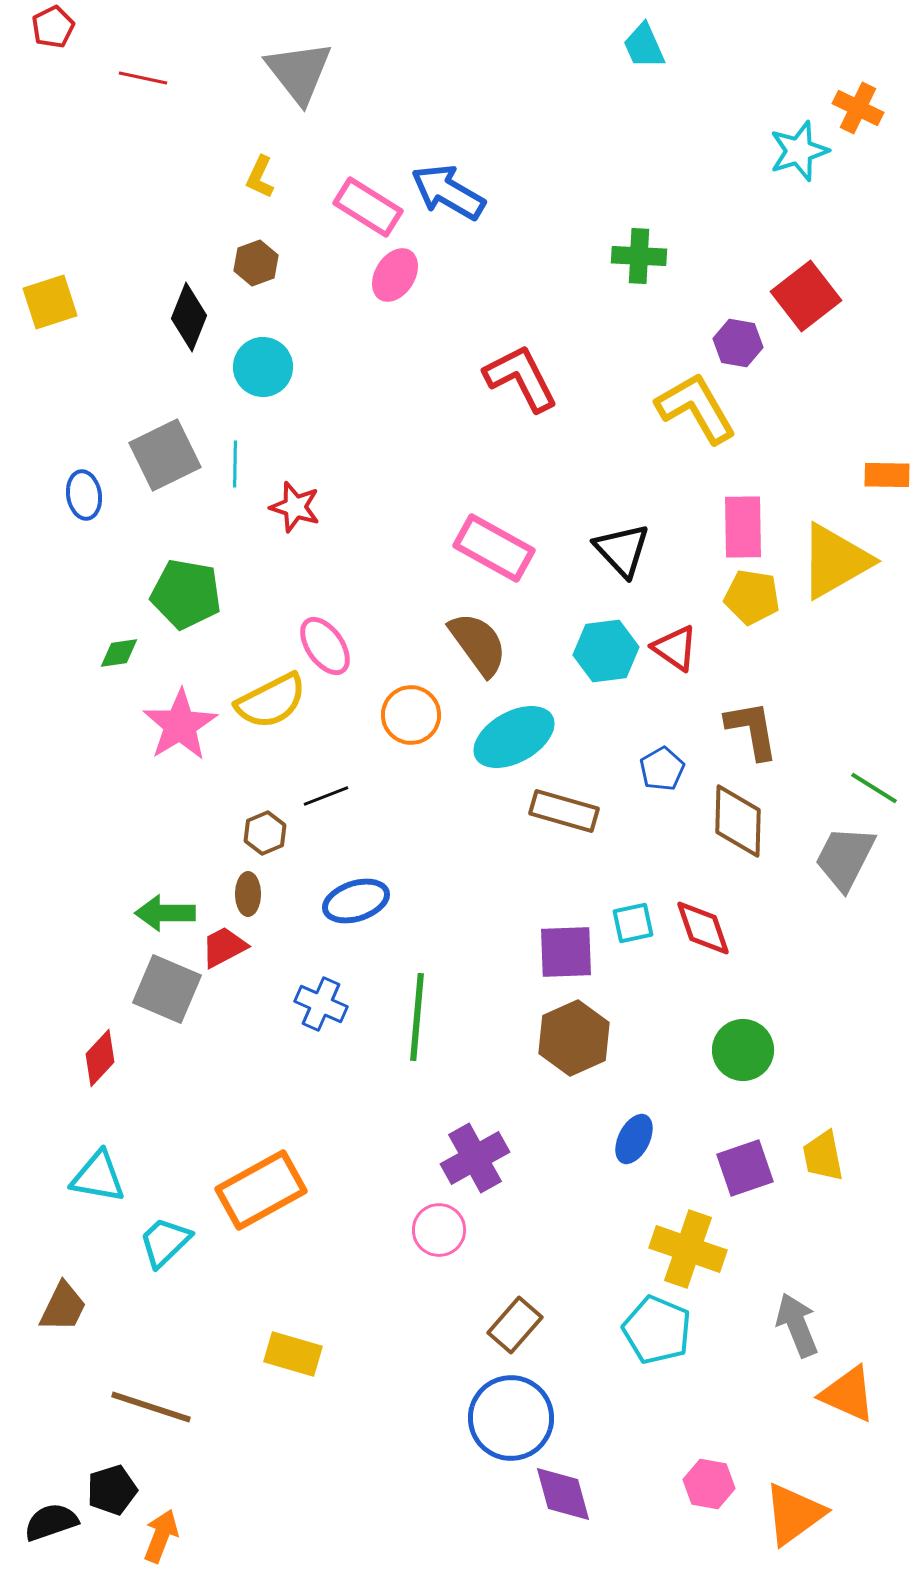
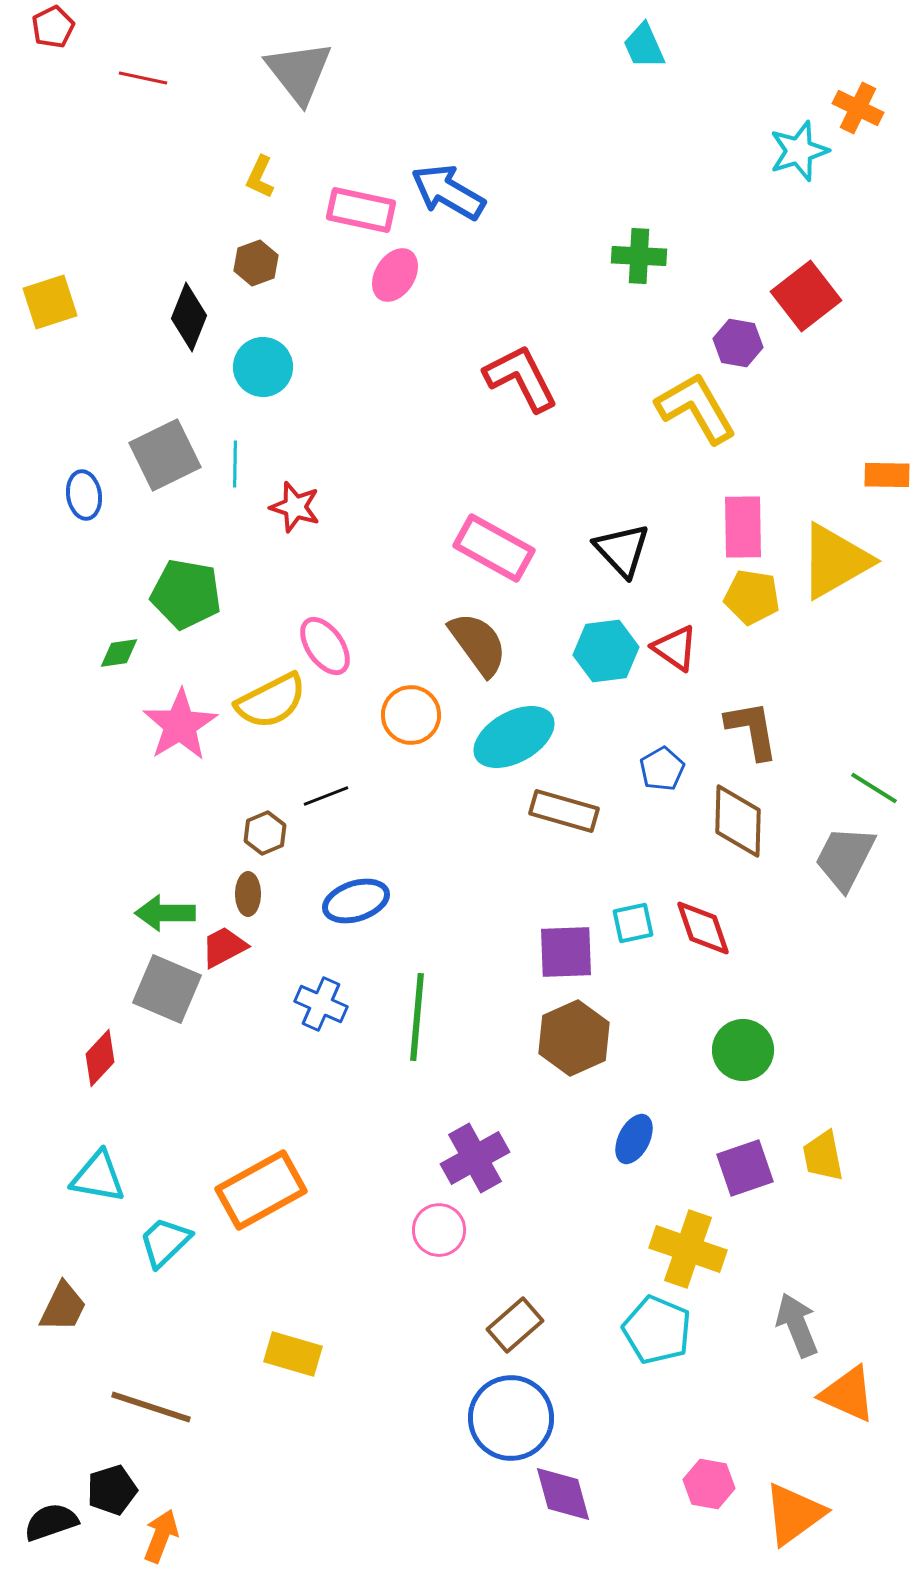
pink rectangle at (368, 207): moved 7 px left, 3 px down; rotated 20 degrees counterclockwise
brown rectangle at (515, 1325): rotated 8 degrees clockwise
